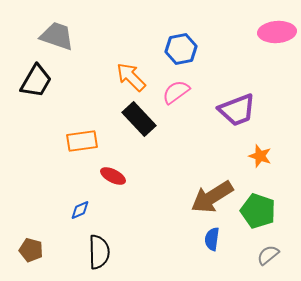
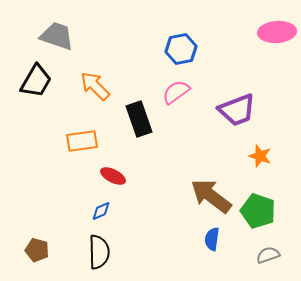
orange arrow: moved 36 px left, 9 px down
black rectangle: rotated 24 degrees clockwise
brown arrow: moved 1 px left, 1 px up; rotated 69 degrees clockwise
blue diamond: moved 21 px right, 1 px down
brown pentagon: moved 6 px right
gray semicircle: rotated 20 degrees clockwise
